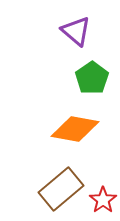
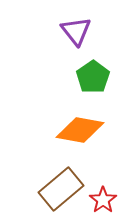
purple triangle: rotated 12 degrees clockwise
green pentagon: moved 1 px right, 1 px up
orange diamond: moved 5 px right, 1 px down
